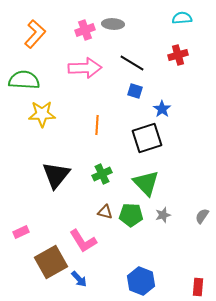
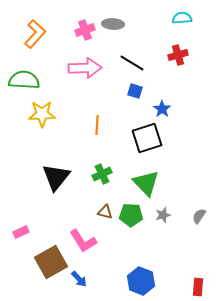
black triangle: moved 2 px down
gray semicircle: moved 3 px left
